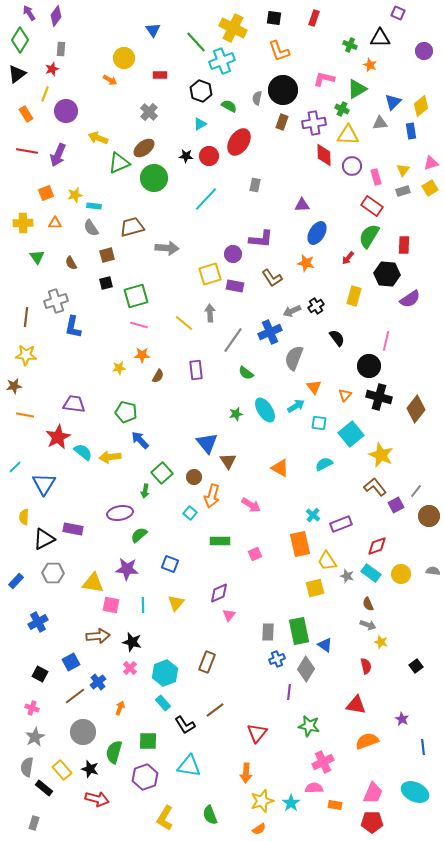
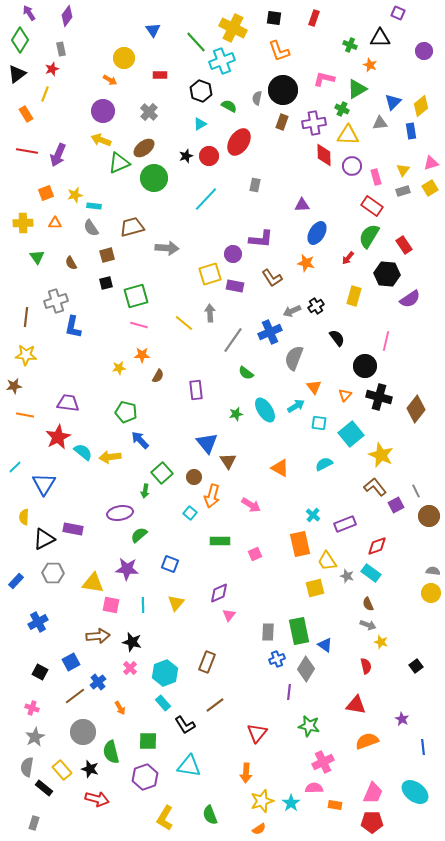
purple diamond at (56, 16): moved 11 px right
gray rectangle at (61, 49): rotated 16 degrees counterclockwise
purple circle at (66, 111): moved 37 px right
yellow arrow at (98, 138): moved 3 px right, 2 px down
black star at (186, 156): rotated 24 degrees counterclockwise
red rectangle at (404, 245): rotated 36 degrees counterclockwise
black circle at (369, 366): moved 4 px left
purple rectangle at (196, 370): moved 20 px down
purple trapezoid at (74, 404): moved 6 px left, 1 px up
gray line at (416, 491): rotated 64 degrees counterclockwise
purple rectangle at (341, 524): moved 4 px right
yellow circle at (401, 574): moved 30 px right, 19 px down
black square at (40, 674): moved 2 px up
orange arrow at (120, 708): rotated 128 degrees clockwise
brown line at (215, 710): moved 5 px up
green semicircle at (114, 752): moved 3 px left; rotated 30 degrees counterclockwise
cyan ellipse at (415, 792): rotated 12 degrees clockwise
